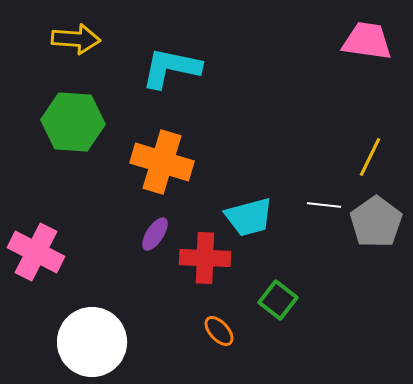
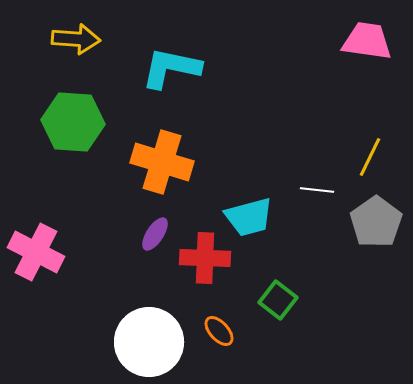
white line: moved 7 px left, 15 px up
white circle: moved 57 px right
